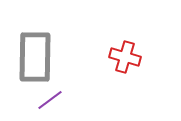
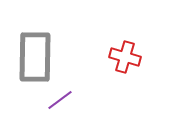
purple line: moved 10 px right
